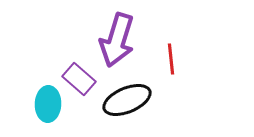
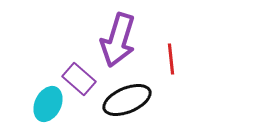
purple arrow: moved 1 px right
cyan ellipse: rotated 24 degrees clockwise
